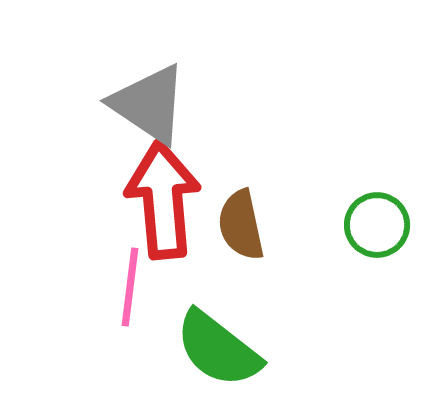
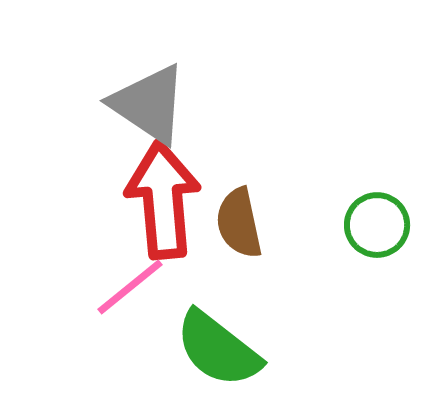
brown semicircle: moved 2 px left, 2 px up
pink line: rotated 44 degrees clockwise
